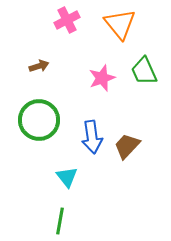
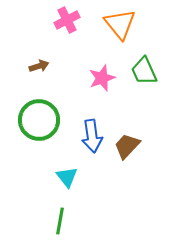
blue arrow: moved 1 px up
